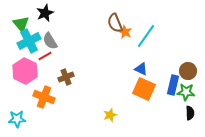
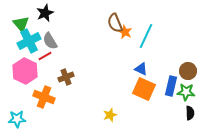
cyan line: rotated 10 degrees counterclockwise
blue rectangle: moved 2 px left, 1 px down
